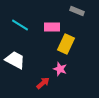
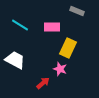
yellow rectangle: moved 2 px right, 4 px down
